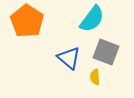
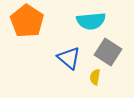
cyan semicircle: moved 1 px left, 2 px down; rotated 48 degrees clockwise
gray square: moved 2 px right; rotated 12 degrees clockwise
yellow semicircle: rotated 14 degrees clockwise
